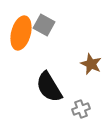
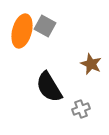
gray square: moved 1 px right, 1 px down
orange ellipse: moved 1 px right, 2 px up
